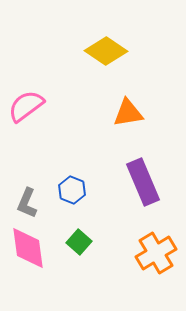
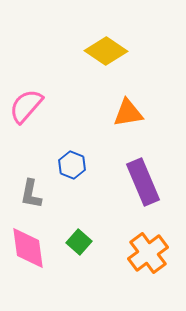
pink semicircle: rotated 12 degrees counterclockwise
blue hexagon: moved 25 px up
gray L-shape: moved 4 px right, 9 px up; rotated 12 degrees counterclockwise
orange cross: moved 8 px left; rotated 6 degrees counterclockwise
